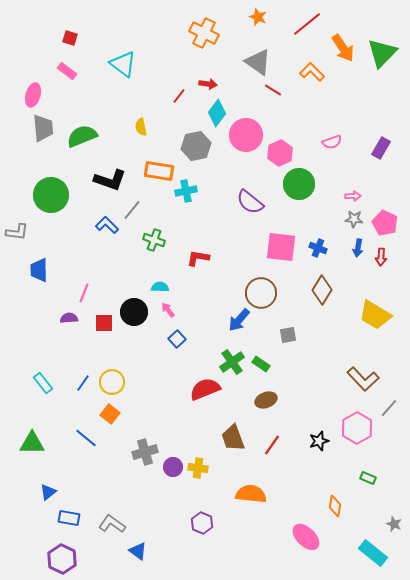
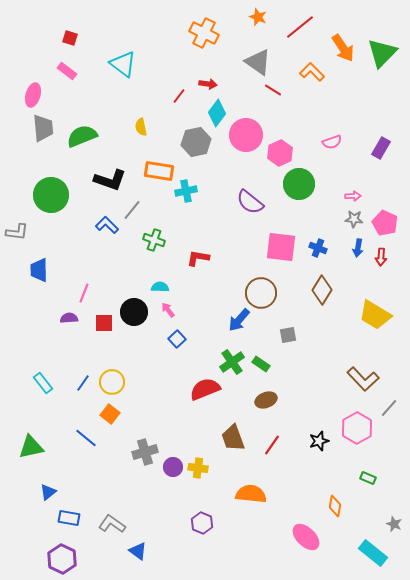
red line at (307, 24): moved 7 px left, 3 px down
gray hexagon at (196, 146): moved 4 px up
green triangle at (32, 443): moved 1 px left, 4 px down; rotated 12 degrees counterclockwise
